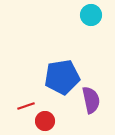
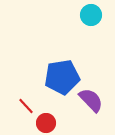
purple semicircle: rotated 32 degrees counterclockwise
red line: rotated 66 degrees clockwise
red circle: moved 1 px right, 2 px down
